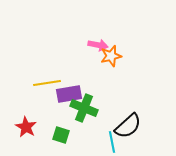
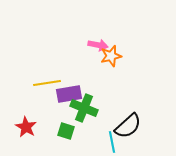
green square: moved 5 px right, 4 px up
